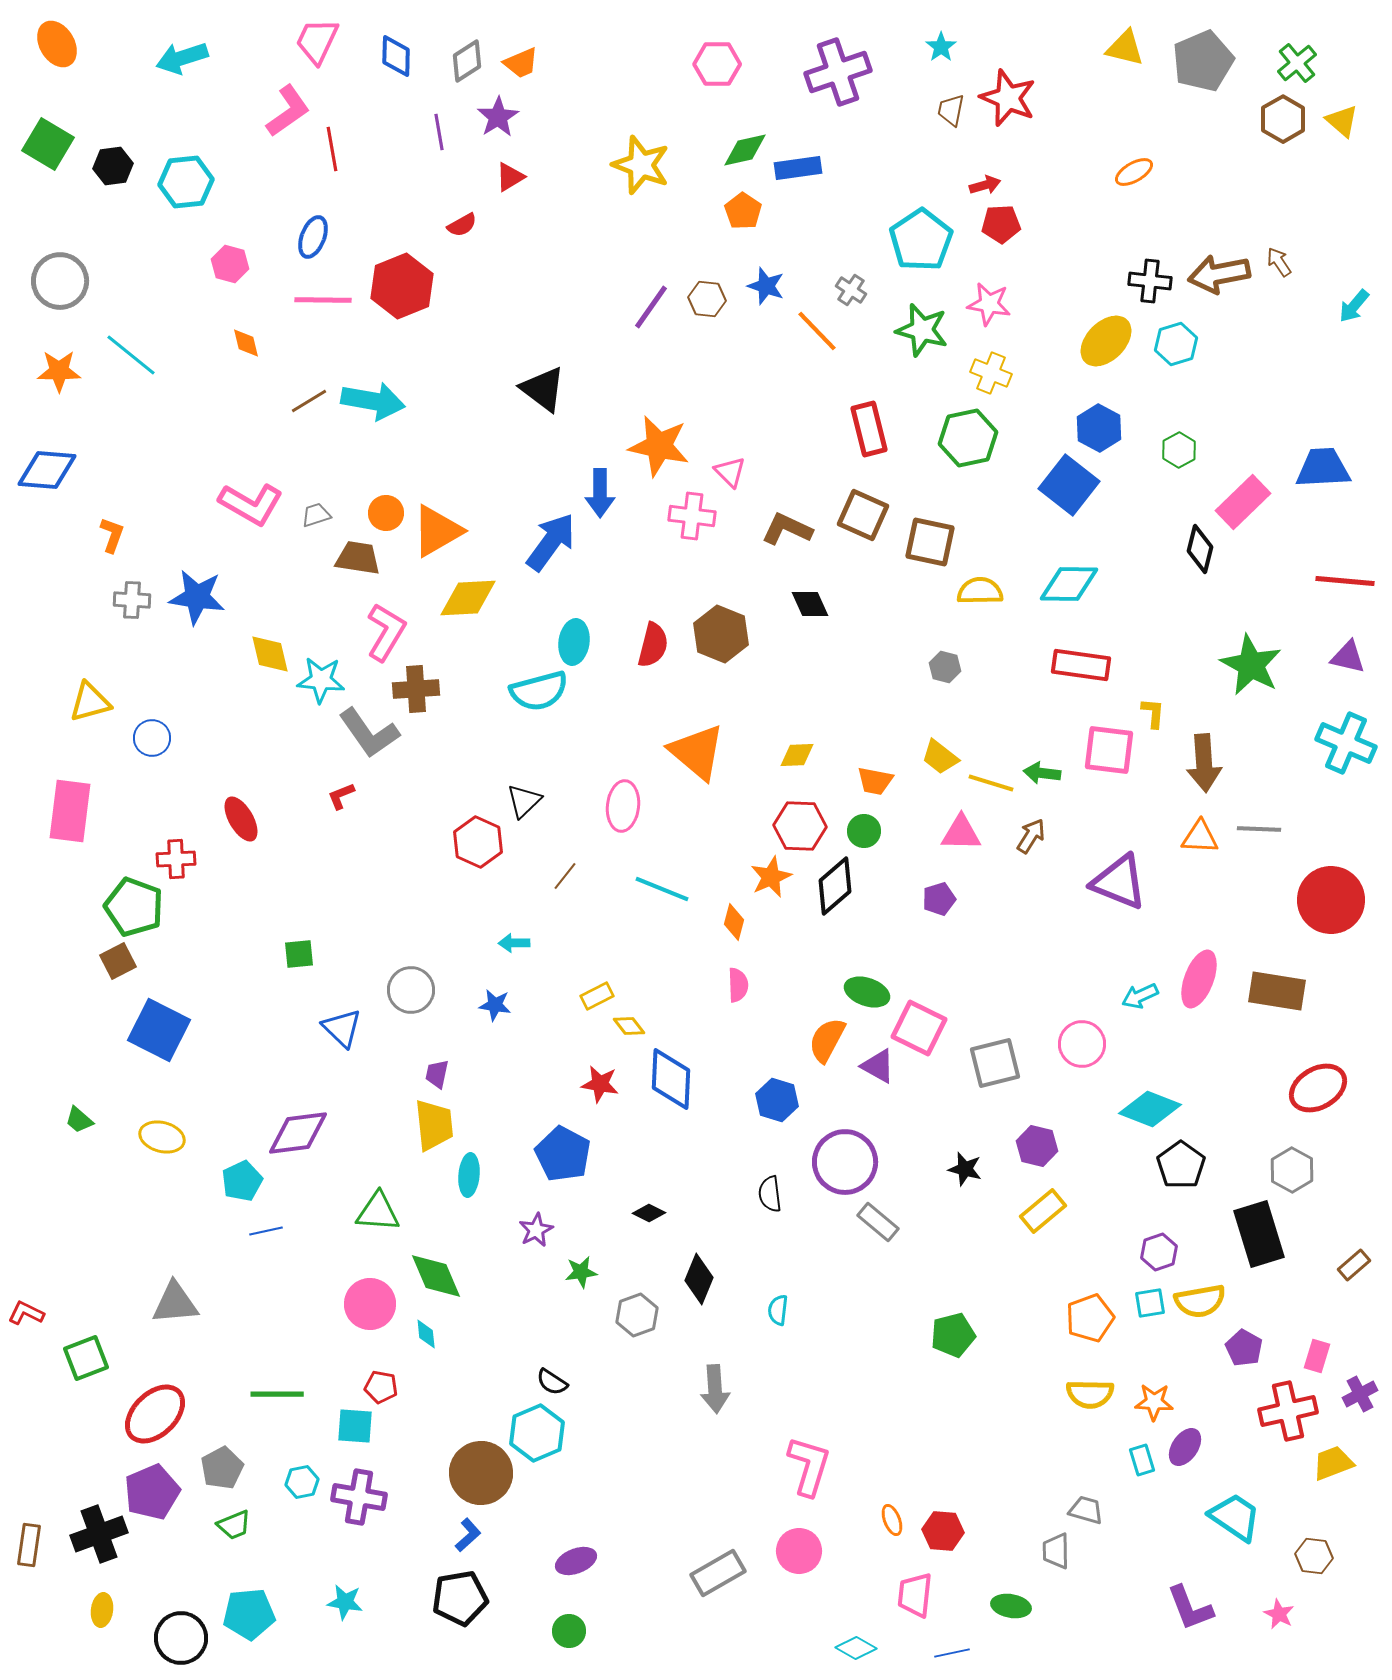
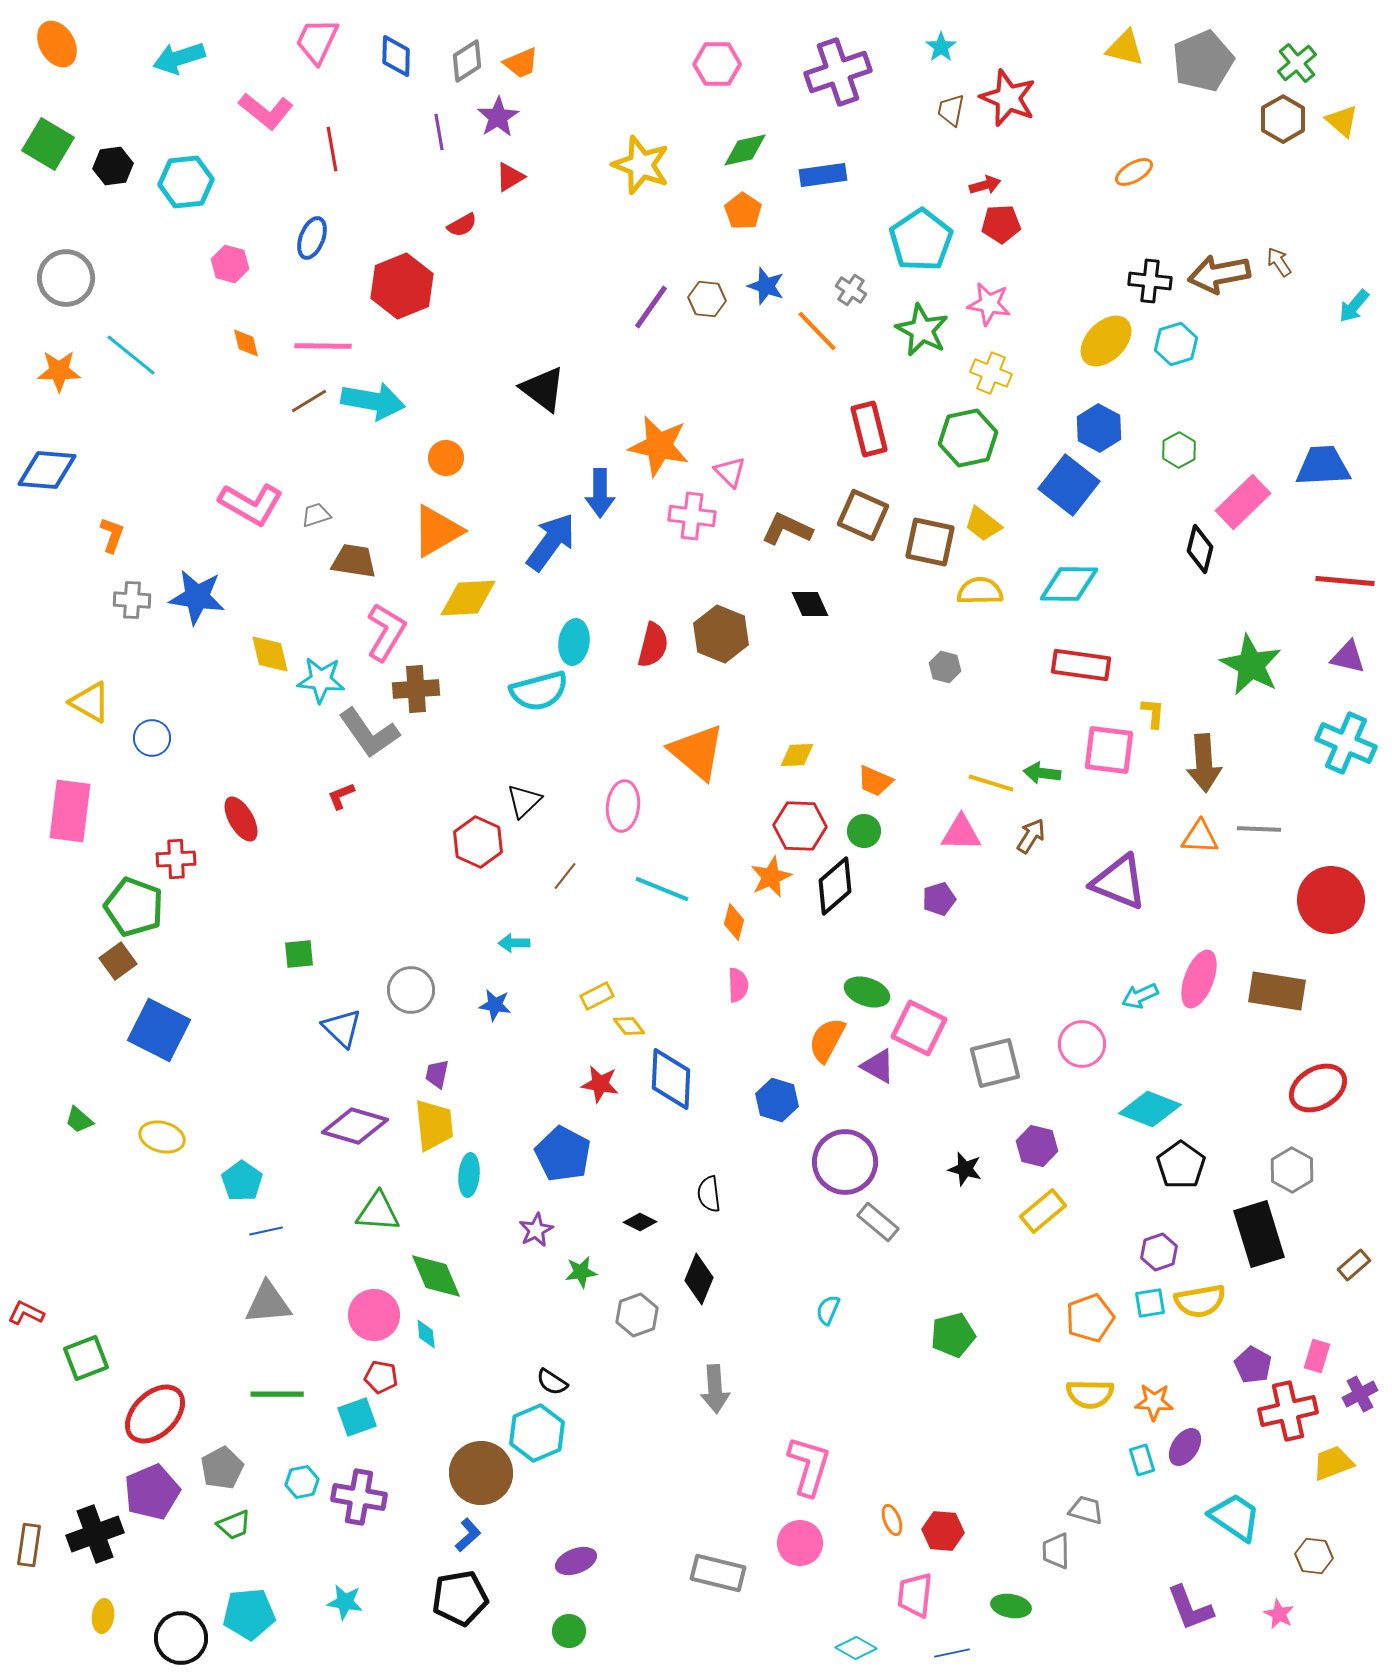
cyan arrow at (182, 58): moved 3 px left
pink L-shape at (288, 111): moved 22 px left; rotated 74 degrees clockwise
blue rectangle at (798, 168): moved 25 px right, 7 px down
blue ellipse at (313, 237): moved 1 px left, 1 px down
gray circle at (60, 281): moved 6 px right, 3 px up
pink line at (323, 300): moved 46 px down
green star at (922, 330): rotated 12 degrees clockwise
blue trapezoid at (1323, 468): moved 2 px up
orange circle at (386, 513): moved 60 px right, 55 px up
brown trapezoid at (358, 558): moved 4 px left, 3 px down
yellow triangle at (90, 702): rotated 45 degrees clockwise
yellow trapezoid at (940, 757): moved 43 px right, 233 px up
orange trapezoid at (875, 781): rotated 12 degrees clockwise
brown square at (118, 961): rotated 9 degrees counterclockwise
purple diamond at (298, 1133): moved 57 px right, 7 px up; rotated 24 degrees clockwise
cyan pentagon at (242, 1181): rotated 12 degrees counterclockwise
black semicircle at (770, 1194): moved 61 px left
black diamond at (649, 1213): moved 9 px left, 9 px down
gray triangle at (175, 1303): moved 93 px right
pink circle at (370, 1304): moved 4 px right, 11 px down
cyan semicircle at (778, 1310): moved 50 px right; rotated 16 degrees clockwise
purple pentagon at (1244, 1348): moved 9 px right, 17 px down
red pentagon at (381, 1387): moved 10 px up
cyan square at (355, 1426): moved 2 px right, 9 px up; rotated 24 degrees counterclockwise
black cross at (99, 1534): moved 4 px left
pink circle at (799, 1551): moved 1 px right, 8 px up
gray rectangle at (718, 1573): rotated 44 degrees clockwise
yellow ellipse at (102, 1610): moved 1 px right, 6 px down
